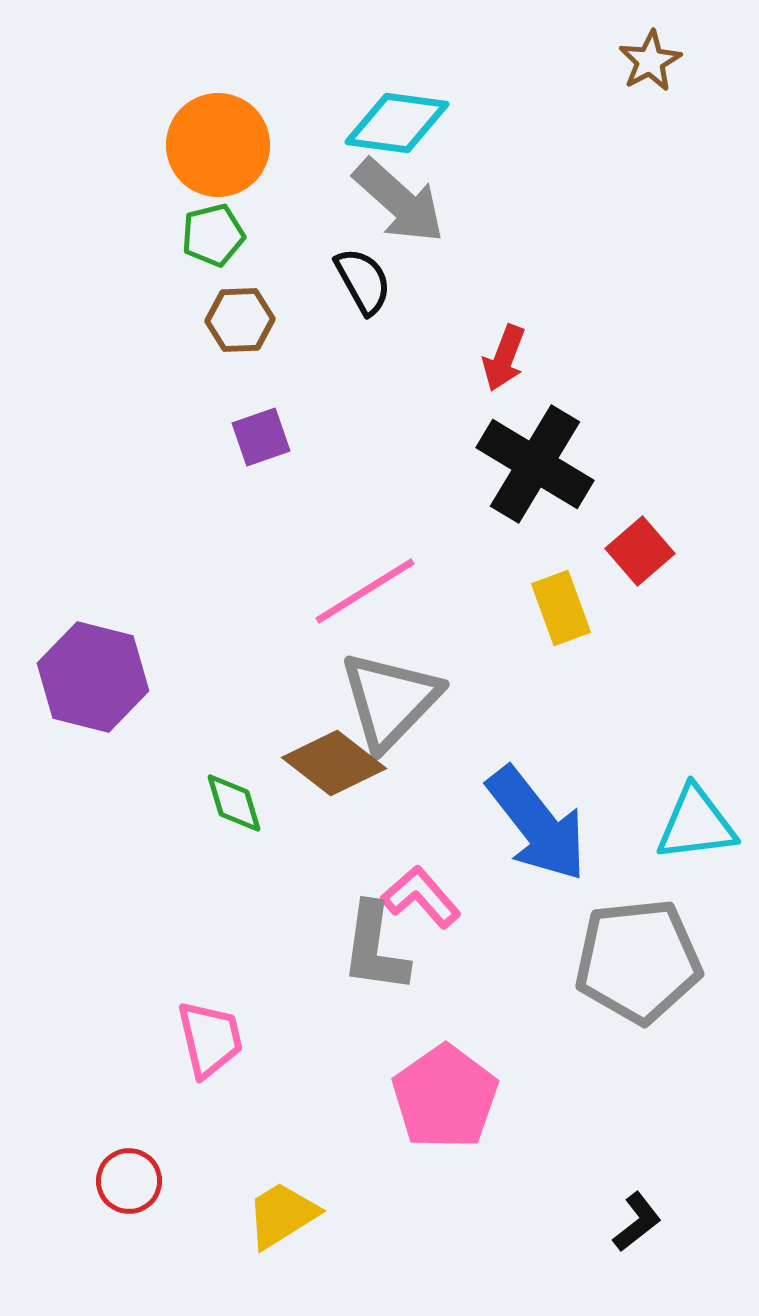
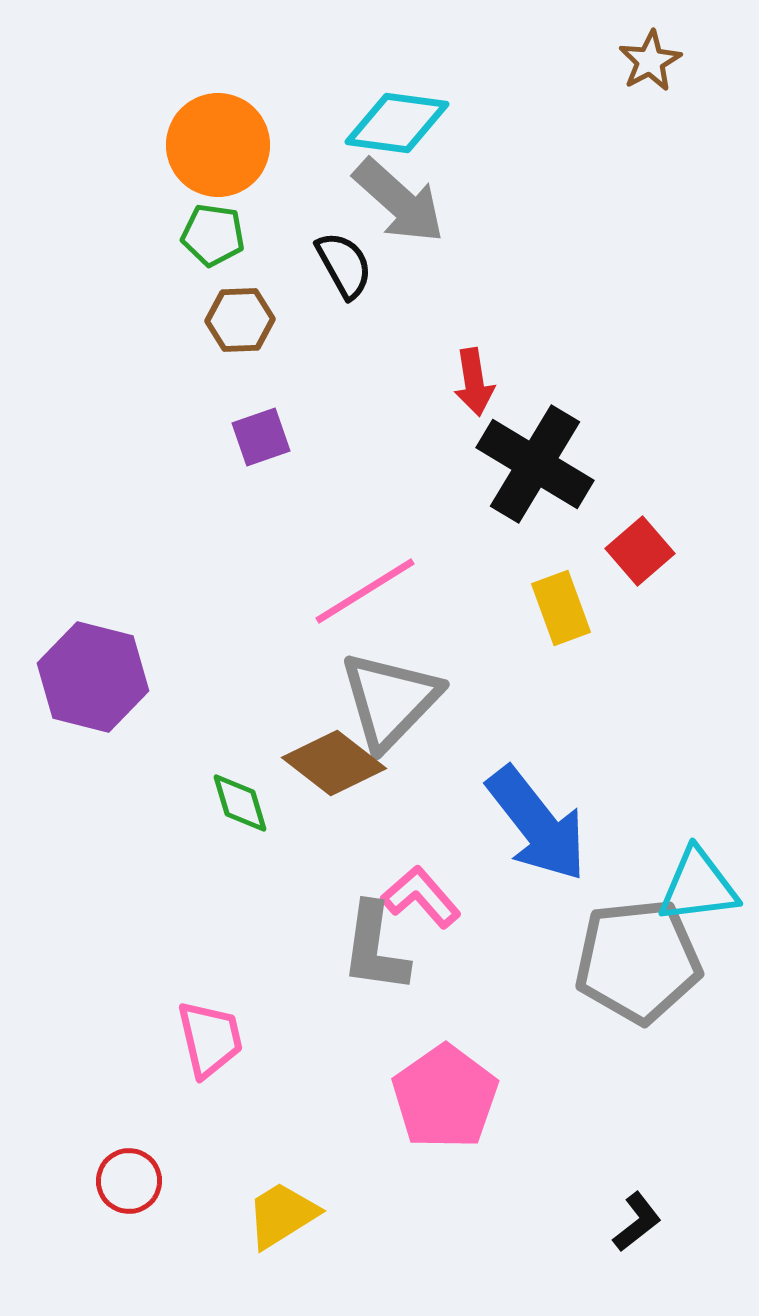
green pentagon: rotated 22 degrees clockwise
black semicircle: moved 19 px left, 16 px up
red arrow: moved 30 px left, 24 px down; rotated 30 degrees counterclockwise
green diamond: moved 6 px right
cyan triangle: moved 2 px right, 62 px down
